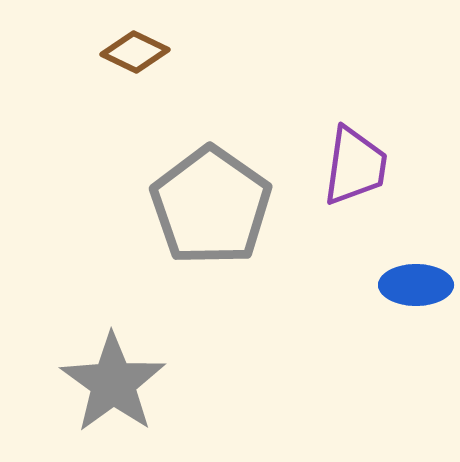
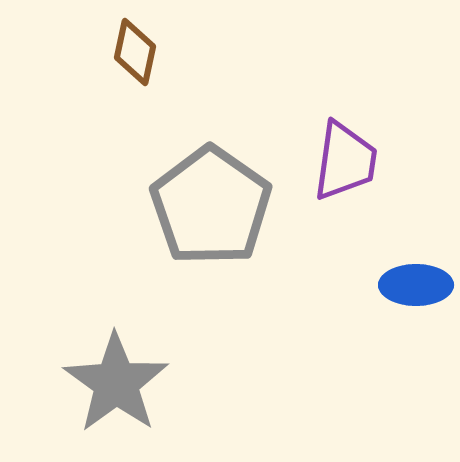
brown diamond: rotated 76 degrees clockwise
purple trapezoid: moved 10 px left, 5 px up
gray star: moved 3 px right
